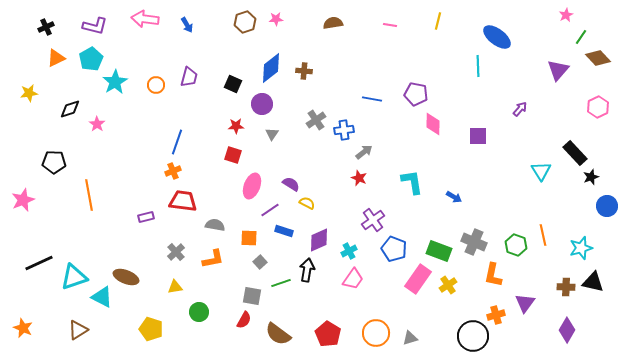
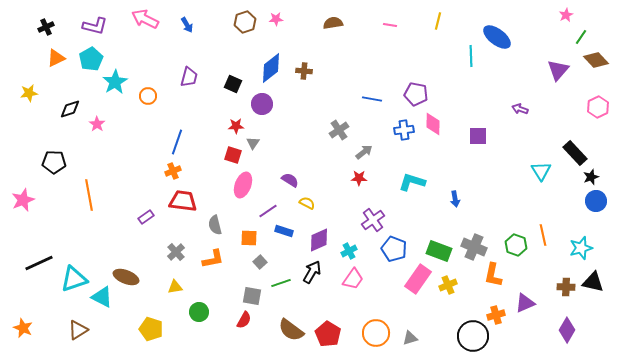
pink arrow at (145, 19): rotated 20 degrees clockwise
brown diamond at (598, 58): moved 2 px left, 2 px down
cyan line at (478, 66): moved 7 px left, 10 px up
orange circle at (156, 85): moved 8 px left, 11 px down
purple arrow at (520, 109): rotated 112 degrees counterclockwise
gray cross at (316, 120): moved 23 px right, 10 px down
blue cross at (344, 130): moved 60 px right
gray triangle at (272, 134): moved 19 px left, 9 px down
red star at (359, 178): rotated 21 degrees counterclockwise
cyan L-shape at (412, 182): rotated 64 degrees counterclockwise
purple semicircle at (291, 184): moved 1 px left, 4 px up
pink ellipse at (252, 186): moved 9 px left, 1 px up
blue arrow at (454, 197): moved 1 px right, 2 px down; rotated 49 degrees clockwise
blue circle at (607, 206): moved 11 px left, 5 px up
purple line at (270, 210): moved 2 px left, 1 px down
purple rectangle at (146, 217): rotated 21 degrees counterclockwise
gray semicircle at (215, 225): rotated 114 degrees counterclockwise
gray cross at (474, 242): moved 5 px down
black arrow at (307, 270): moved 5 px right, 2 px down; rotated 20 degrees clockwise
cyan triangle at (74, 277): moved 2 px down
yellow cross at (448, 285): rotated 12 degrees clockwise
purple triangle at (525, 303): rotated 30 degrees clockwise
brown semicircle at (278, 334): moved 13 px right, 4 px up
